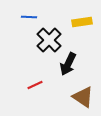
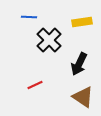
black arrow: moved 11 px right
